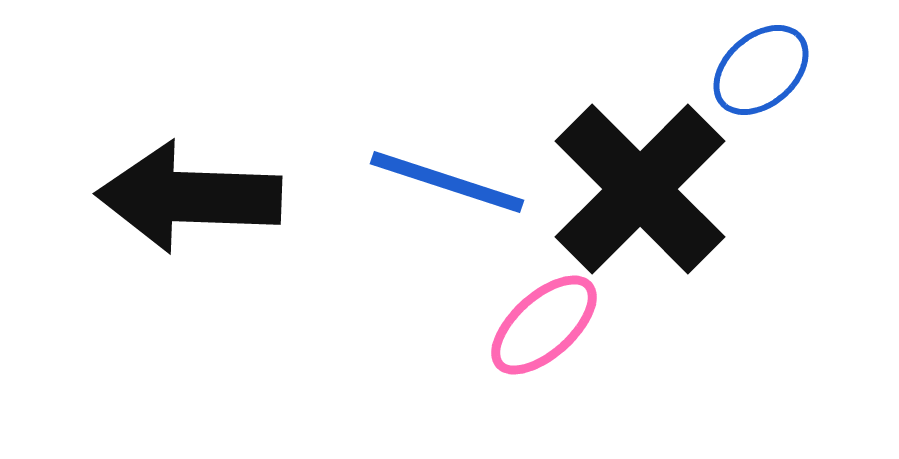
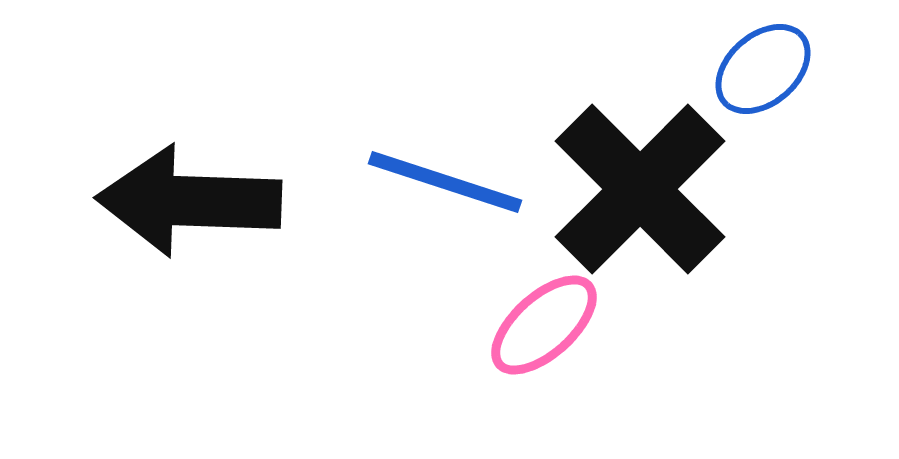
blue ellipse: moved 2 px right, 1 px up
blue line: moved 2 px left
black arrow: moved 4 px down
